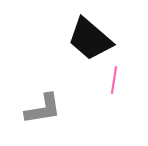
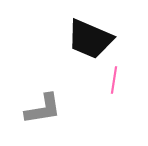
black trapezoid: rotated 18 degrees counterclockwise
